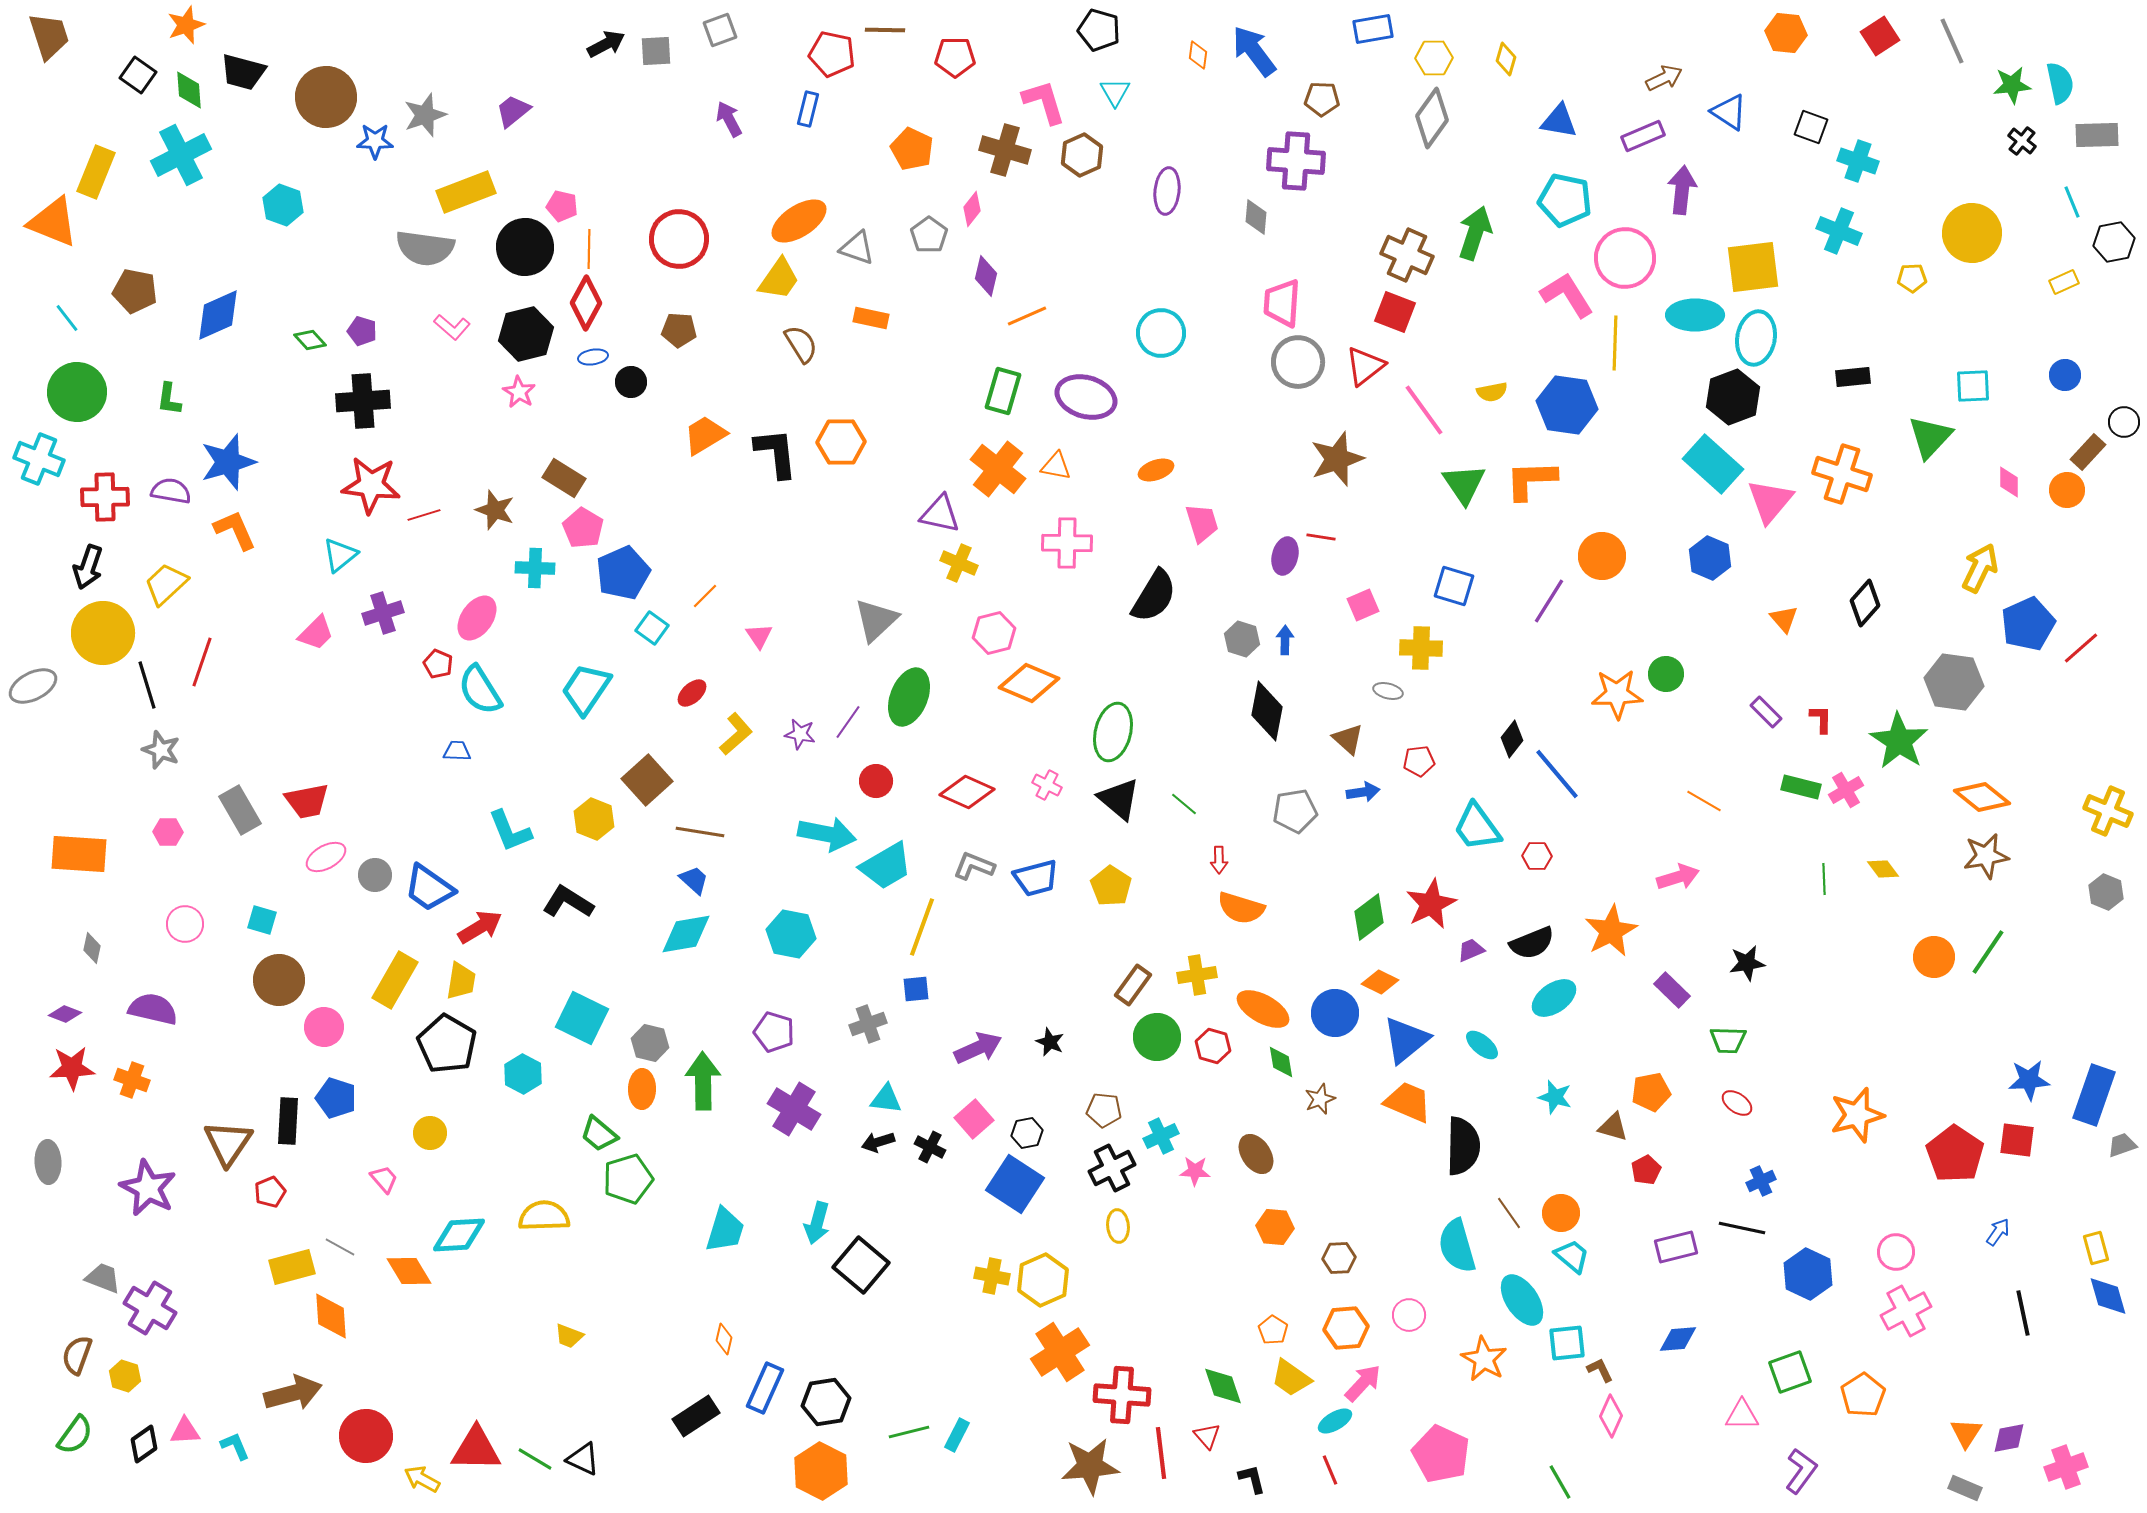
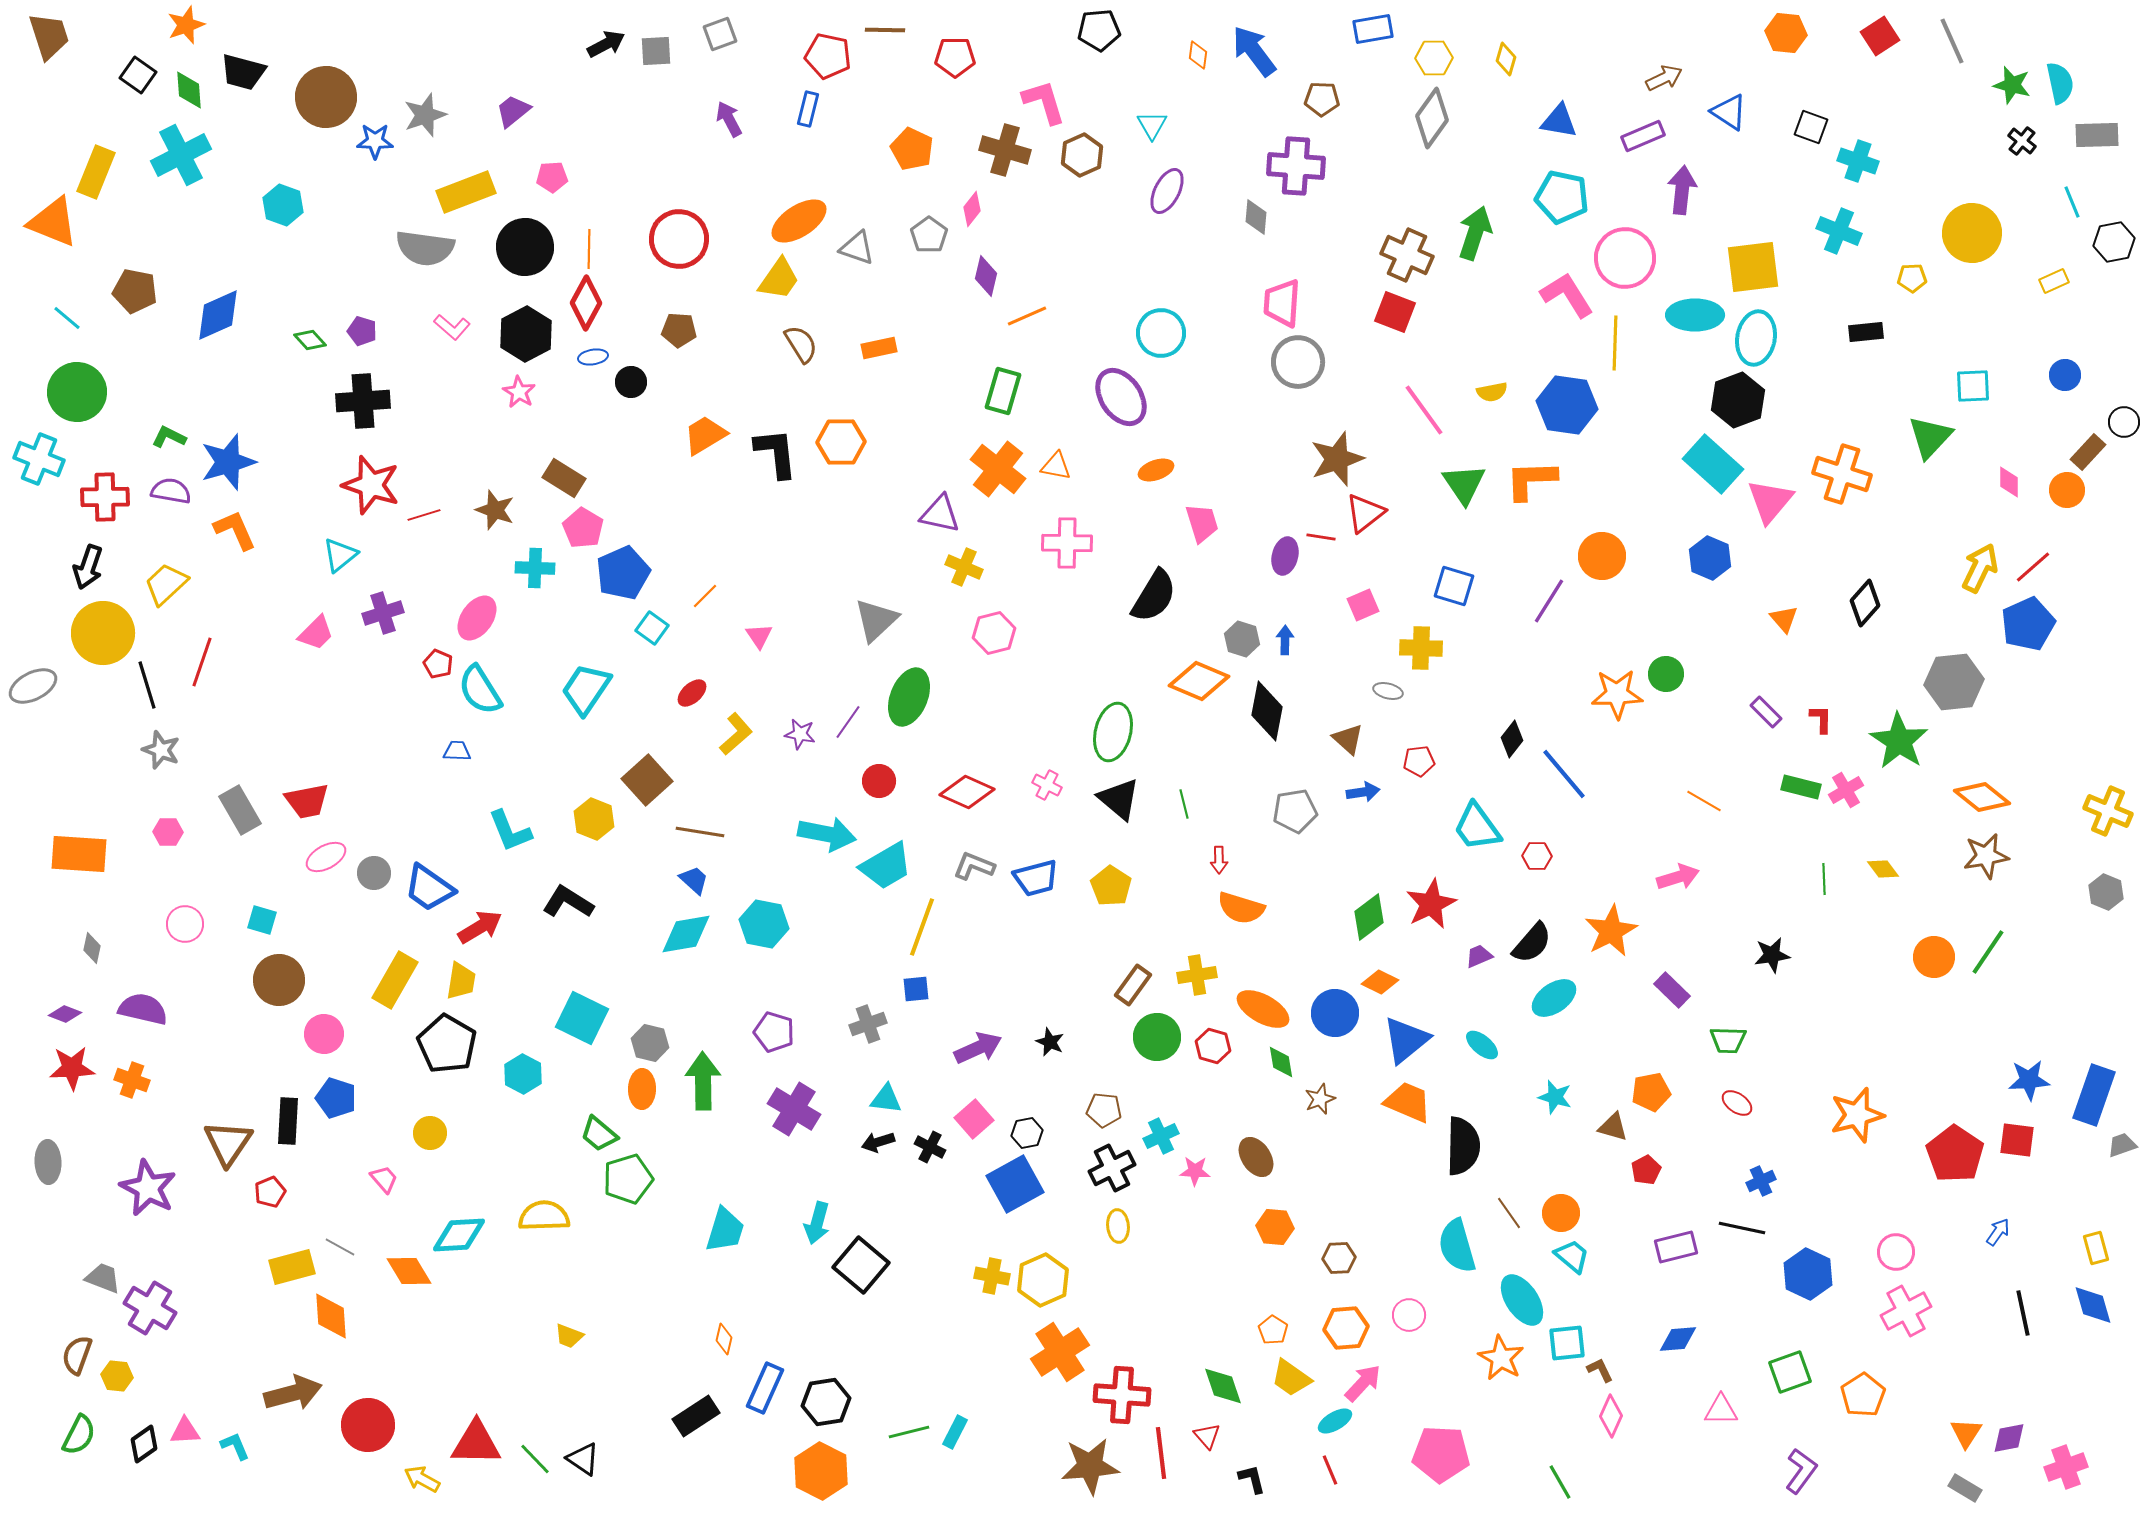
gray square at (720, 30): moved 4 px down
black pentagon at (1099, 30): rotated 21 degrees counterclockwise
red pentagon at (832, 54): moved 4 px left, 2 px down
green star at (2012, 85): rotated 21 degrees clockwise
cyan triangle at (1115, 92): moved 37 px right, 33 px down
purple cross at (1296, 161): moved 5 px down
purple ellipse at (1167, 191): rotated 21 degrees clockwise
cyan pentagon at (1565, 200): moved 3 px left, 3 px up
pink pentagon at (562, 206): moved 10 px left, 29 px up; rotated 16 degrees counterclockwise
yellow rectangle at (2064, 282): moved 10 px left, 1 px up
cyan line at (67, 318): rotated 12 degrees counterclockwise
orange rectangle at (871, 318): moved 8 px right, 30 px down; rotated 24 degrees counterclockwise
black hexagon at (526, 334): rotated 14 degrees counterclockwise
red triangle at (1365, 366): moved 147 px down
black rectangle at (1853, 377): moved 13 px right, 45 px up
purple ellipse at (1086, 397): moved 35 px right; rotated 40 degrees clockwise
black hexagon at (1733, 397): moved 5 px right, 3 px down
green L-shape at (169, 399): moved 38 px down; rotated 108 degrees clockwise
red star at (371, 485): rotated 12 degrees clockwise
yellow cross at (959, 563): moved 5 px right, 4 px down
red line at (2081, 648): moved 48 px left, 81 px up
gray hexagon at (1954, 682): rotated 14 degrees counterclockwise
orange diamond at (1029, 683): moved 170 px right, 2 px up
blue line at (1557, 774): moved 7 px right
red circle at (876, 781): moved 3 px right
green line at (1184, 804): rotated 36 degrees clockwise
gray circle at (375, 875): moved 1 px left, 2 px up
cyan hexagon at (791, 934): moved 27 px left, 10 px up
black semicircle at (1532, 943): rotated 27 degrees counterclockwise
purple trapezoid at (1471, 950): moved 8 px right, 6 px down
black star at (1747, 963): moved 25 px right, 8 px up
purple semicircle at (153, 1009): moved 10 px left
pink circle at (324, 1027): moved 7 px down
brown ellipse at (1256, 1154): moved 3 px down
blue square at (1015, 1184): rotated 28 degrees clockwise
blue diamond at (2108, 1296): moved 15 px left, 9 px down
orange star at (1484, 1359): moved 17 px right, 1 px up
yellow hexagon at (125, 1376): moved 8 px left; rotated 12 degrees counterclockwise
pink triangle at (1742, 1415): moved 21 px left, 5 px up
green semicircle at (75, 1435): moved 4 px right; rotated 9 degrees counterclockwise
cyan rectangle at (957, 1435): moved 2 px left, 3 px up
red circle at (366, 1436): moved 2 px right, 11 px up
red triangle at (476, 1449): moved 6 px up
pink pentagon at (1441, 1454): rotated 22 degrees counterclockwise
green line at (535, 1459): rotated 15 degrees clockwise
black triangle at (583, 1459): rotated 9 degrees clockwise
gray rectangle at (1965, 1488): rotated 8 degrees clockwise
